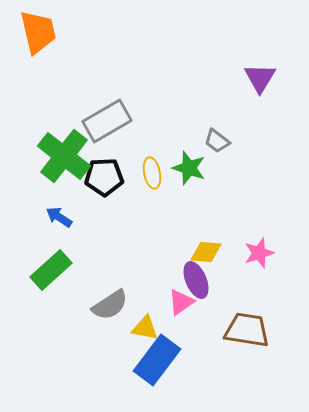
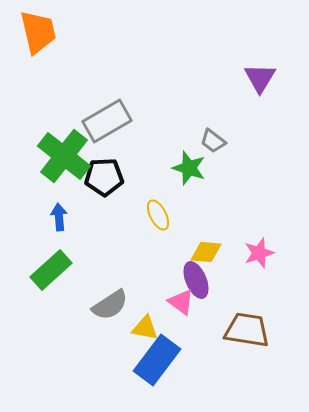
gray trapezoid: moved 4 px left
yellow ellipse: moved 6 px right, 42 px down; rotated 16 degrees counterclockwise
blue arrow: rotated 52 degrees clockwise
pink triangle: rotated 48 degrees counterclockwise
